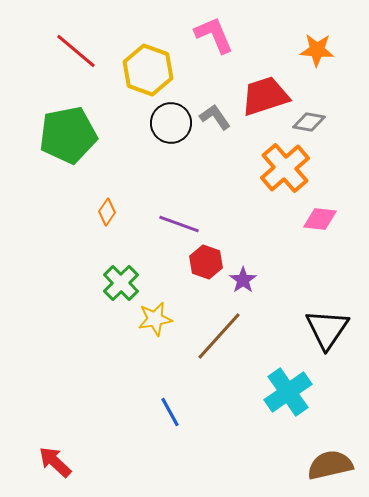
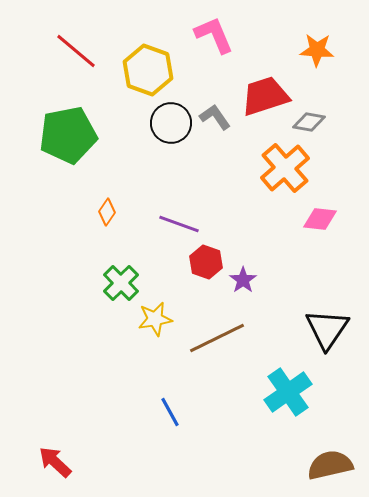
brown line: moved 2 px left, 2 px down; rotated 22 degrees clockwise
